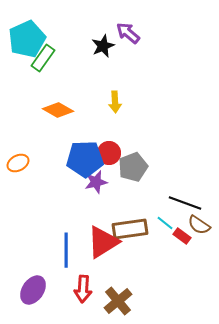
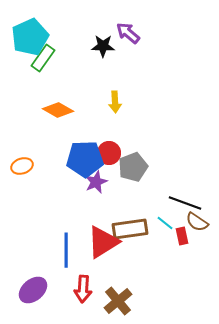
cyan pentagon: moved 3 px right, 2 px up
black star: rotated 25 degrees clockwise
orange ellipse: moved 4 px right, 3 px down; rotated 10 degrees clockwise
purple star: rotated 10 degrees counterclockwise
brown semicircle: moved 2 px left, 3 px up
red rectangle: rotated 42 degrees clockwise
purple ellipse: rotated 16 degrees clockwise
